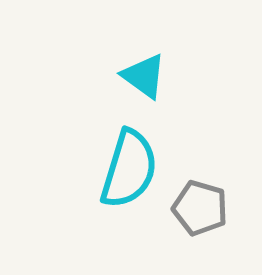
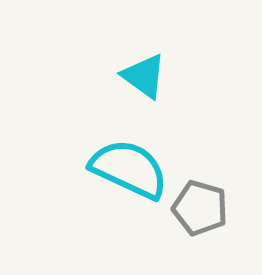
cyan semicircle: rotated 82 degrees counterclockwise
